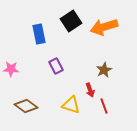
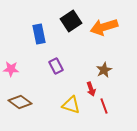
red arrow: moved 1 px right, 1 px up
brown diamond: moved 6 px left, 4 px up
